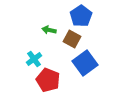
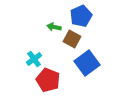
blue pentagon: rotated 10 degrees clockwise
green arrow: moved 5 px right, 3 px up
blue square: moved 2 px right
